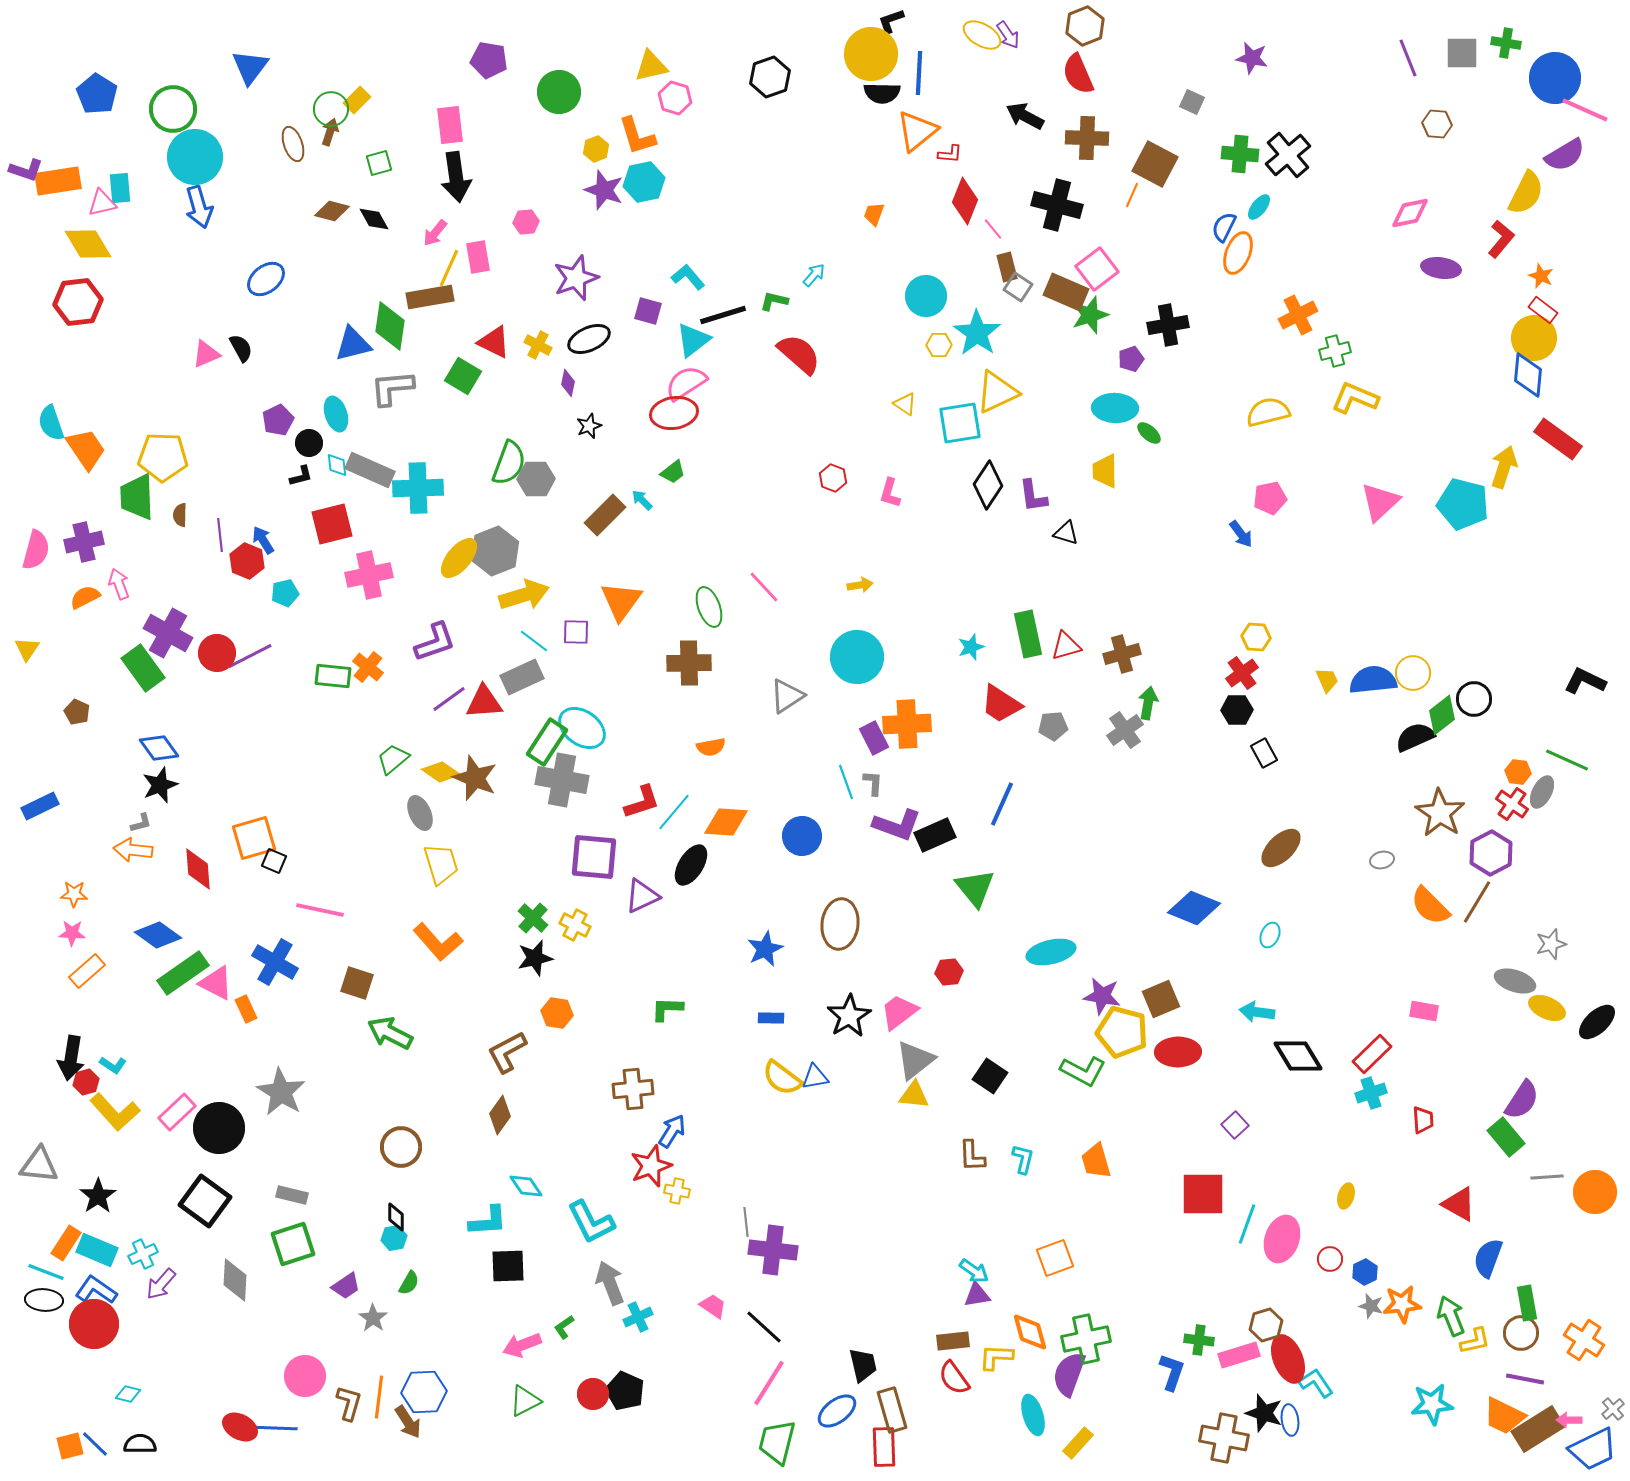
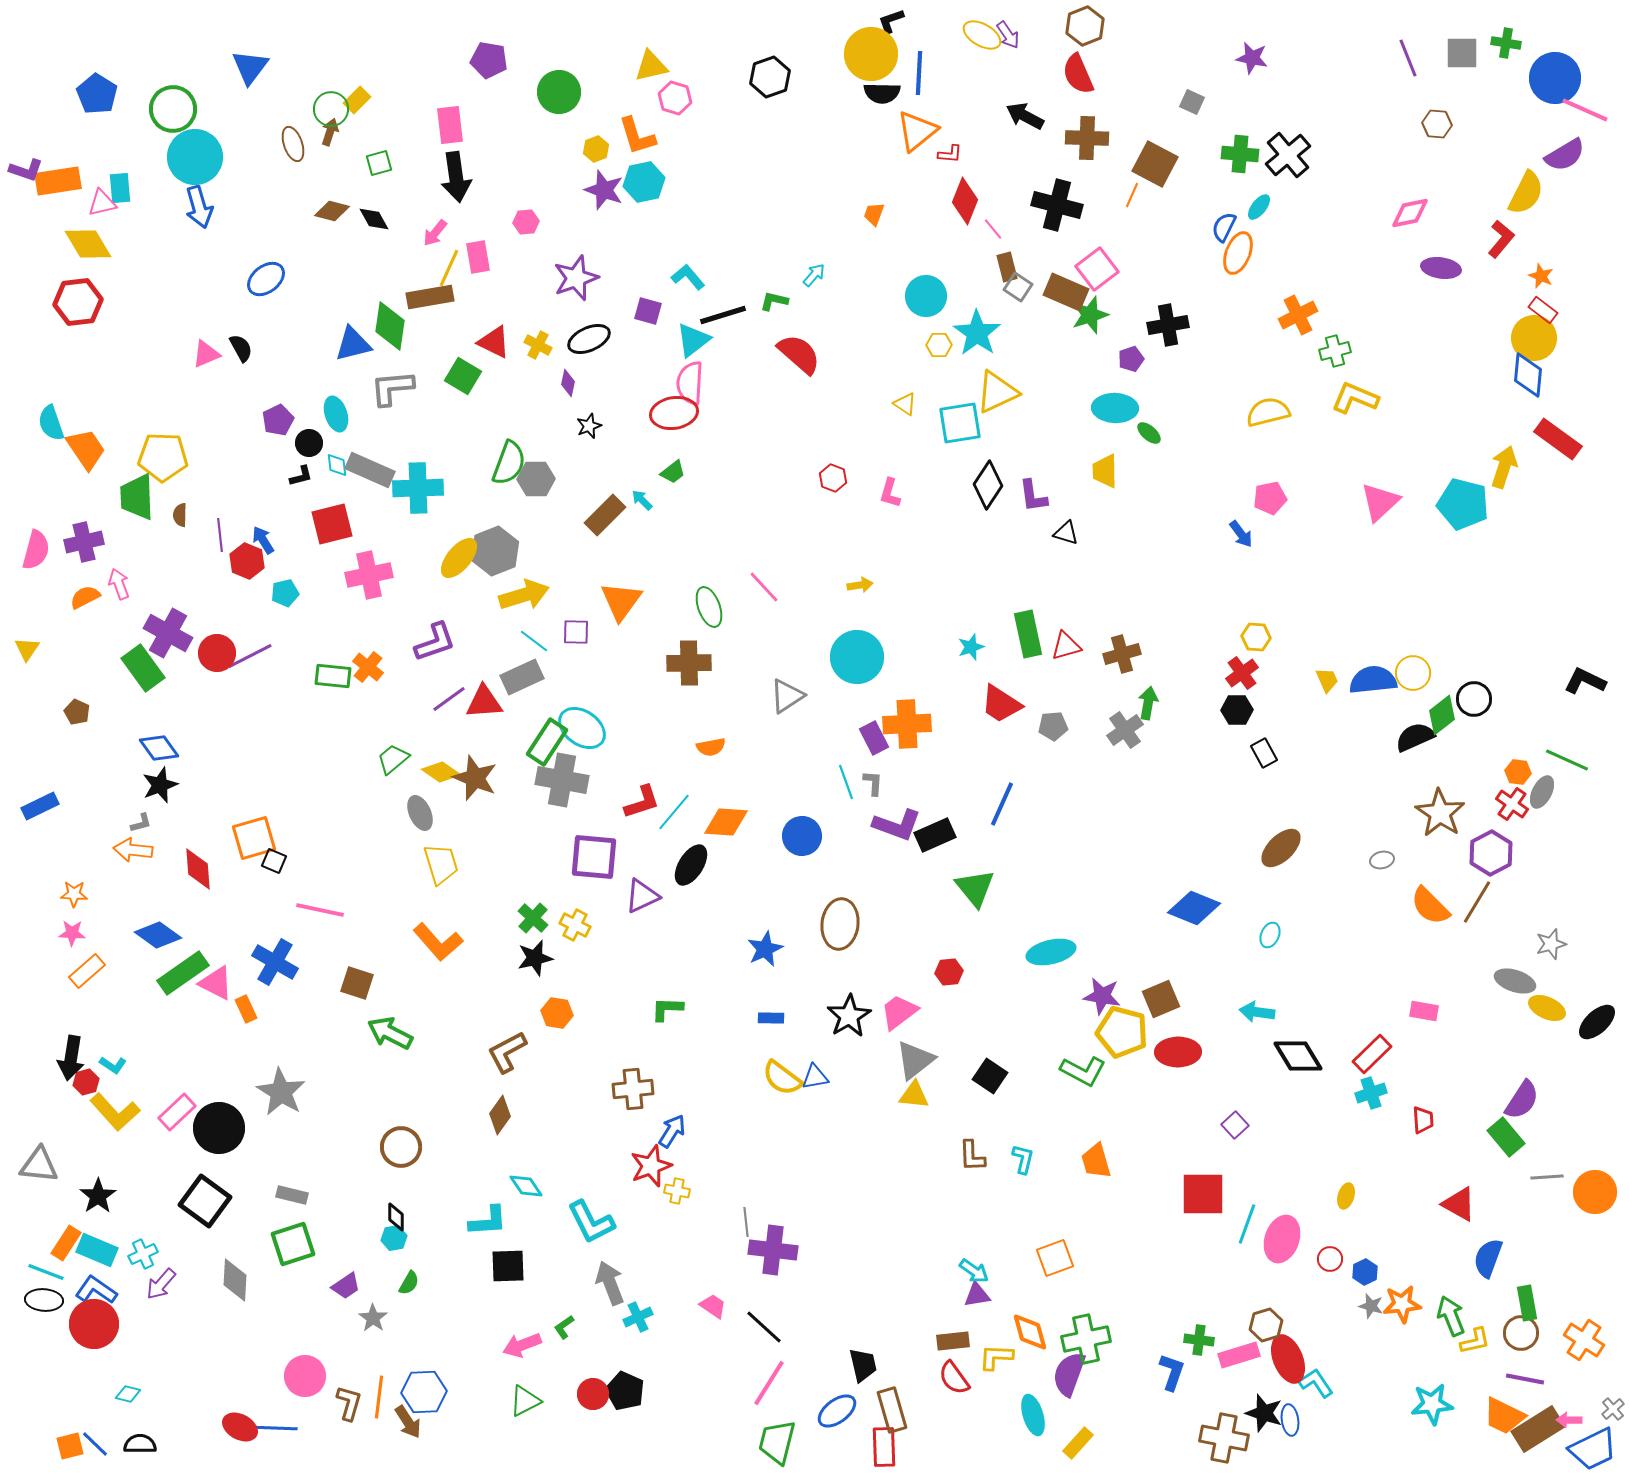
pink semicircle at (686, 383): moved 4 px right; rotated 54 degrees counterclockwise
